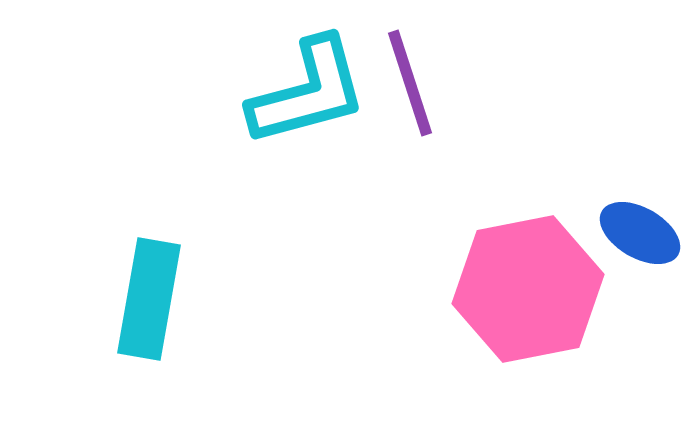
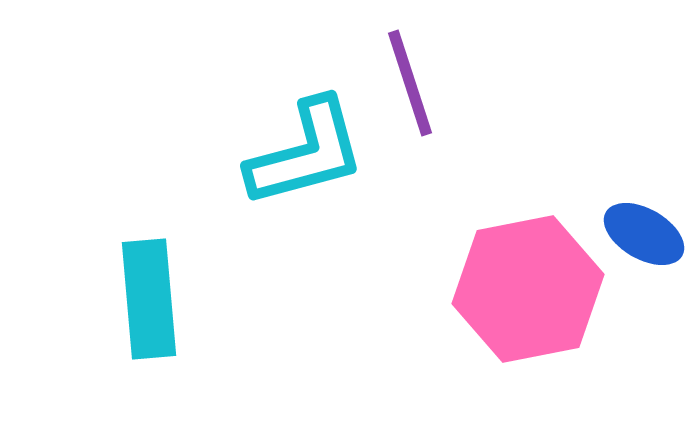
cyan L-shape: moved 2 px left, 61 px down
blue ellipse: moved 4 px right, 1 px down
cyan rectangle: rotated 15 degrees counterclockwise
